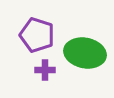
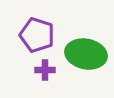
green ellipse: moved 1 px right, 1 px down
